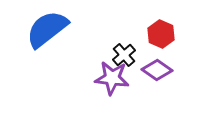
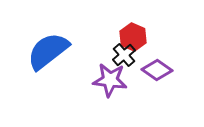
blue semicircle: moved 1 px right, 22 px down
red hexagon: moved 28 px left, 3 px down
purple star: moved 2 px left, 2 px down
